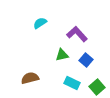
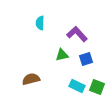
cyan semicircle: rotated 56 degrees counterclockwise
blue square: moved 1 px up; rotated 32 degrees clockwise
brown semicircle: moved 1 px right, 1 px down
cyan rectangle: moved 5 px right, 3 px down
green square: rotated 28 degrees counterclockwise
